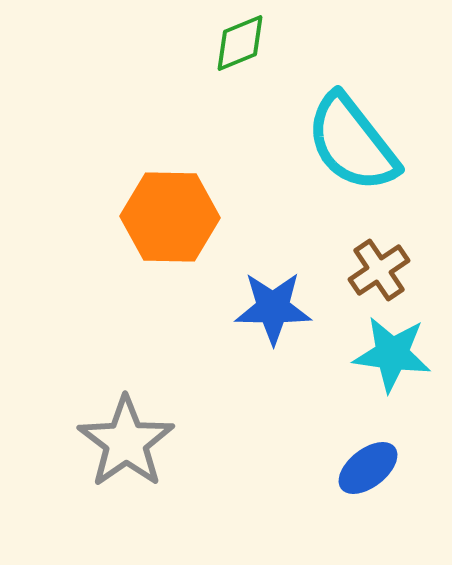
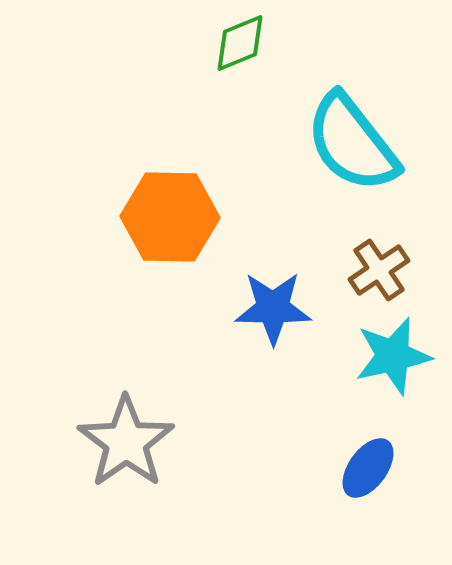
cyan star: moved 1 px right, 2 px down; rotated 20 degrees counterclockwise
blue ellipse: rotated 16 degrees counterclockwise
